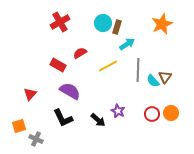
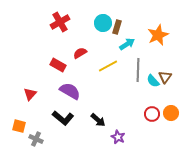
orange star: moved 4 px left, 11 px down
purple star: moved 26 px down
black L-shape: rotated 25 degrees counterclockwise
orange square: rotated 32 degrees clockwise
